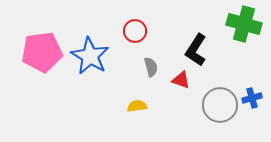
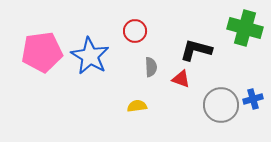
green cross: moved 1 px right, 4 px down
black L-shape: rotated 72 degrees clockwise
gray semicircle: rotated 12 degrees clockwise
red triangle: moved 1 px up
blue cross: moved 1 px right, 1 px down
gray circle: moved 1 px right
